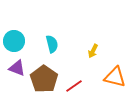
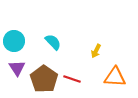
cyan semicircle: moved 1 px right, 2 px up; rotated 30 degrees counterclockwise
yellow arrow: moved 3 px right
purple triangle: rotated 36 degrees clockwise
orange triangle: rotated 10 degrees counterclockwise
red line: moved 2 px left, 7 px up; rotated 54 degrees clockwise
